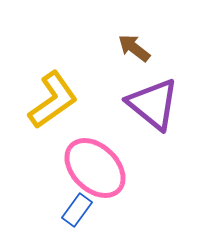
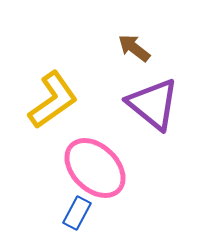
blue rectangle: moved 3 px down; rotated 8 degrees counterclockwise
